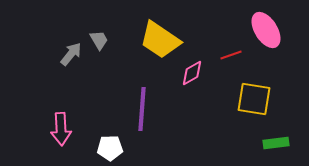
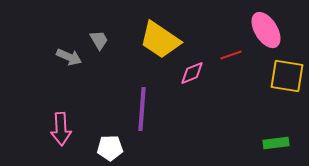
gray arrow: moved 2 px left, 3 px down; rotated 75 degrees clockwise
pink diamond: rotated 8 degrees clockwise
yellow square: moved 33 px right, 23 px up
